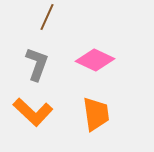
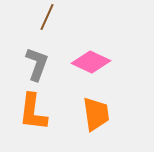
pink diamond: moved 4 px left, 2 px down
orange L-shape: rotated 54 degrees clockwise
